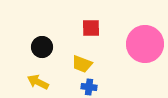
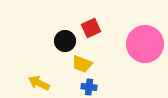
red square: rotated 24 degrees counterclockwise
black circle: moved 23 px right, 6 px up
yellow arrow: moved 1 px right, 1 px down
